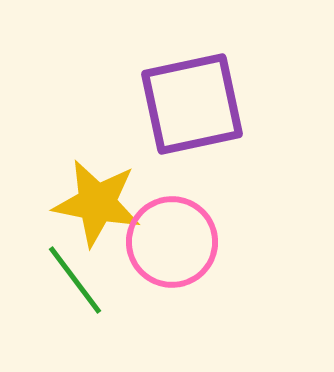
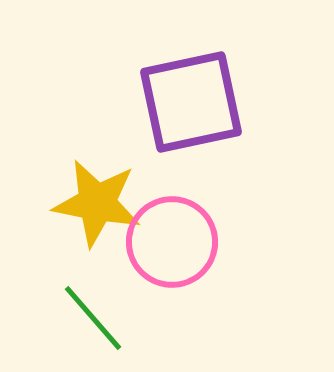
purple square: moved 1 px left, 2 px up
green line: moved 18 px right, 38 px down; rotated 4 degrees counterclockwise
